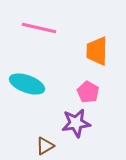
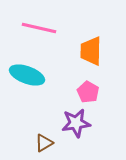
orange trapezoid: moved 6 px left
cyan ellipse: moved 9 px up
brown triangle: moved 1 px left, 3 px up
